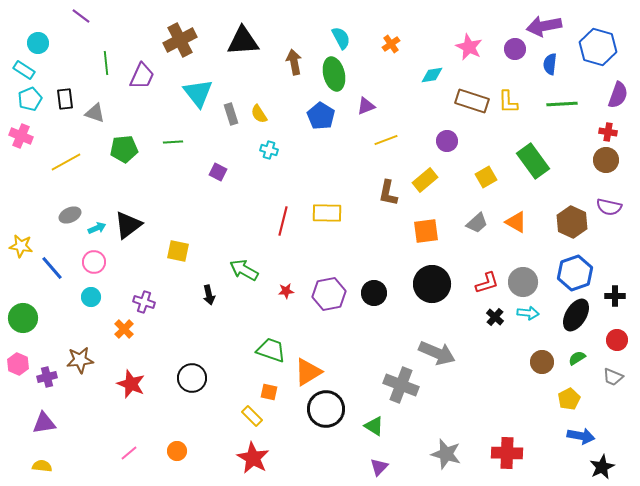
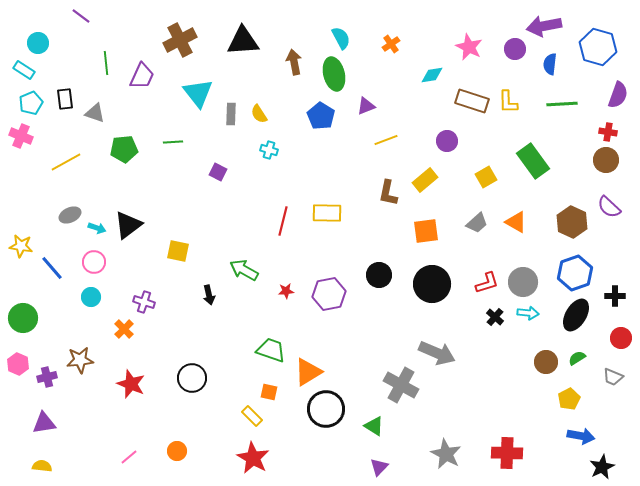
cyan pentagon at (30, 99): moved 1 px right, 4 px down
gray rectangle at (231, 114): rotated 20 degrees clockwise
purple semicircle at (609, 207): rotated 30 degrees clockwise
cyan arrow at (97, 228): rotated 42 degrees clockwise
black circle at (374, 293): moved 5 px right, 18 px up
red circle at (617, 340): moved 4 px right, 2 px up
brown circle at (542, 362): moved 4 px right
gray cross at (401, 385): rotated 8 degrees clockwise
pink line at (129, 453): moved 4 px down
gray star at (446, 454): rotated 12 degrees clockwise
